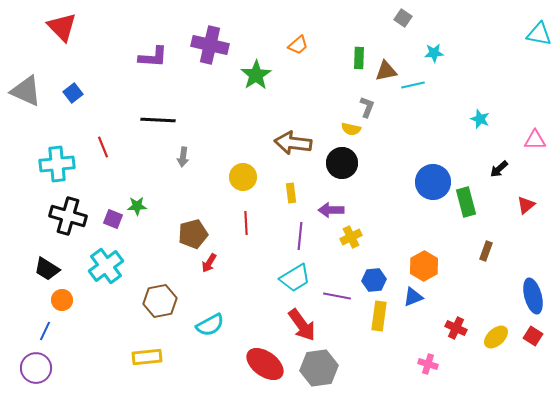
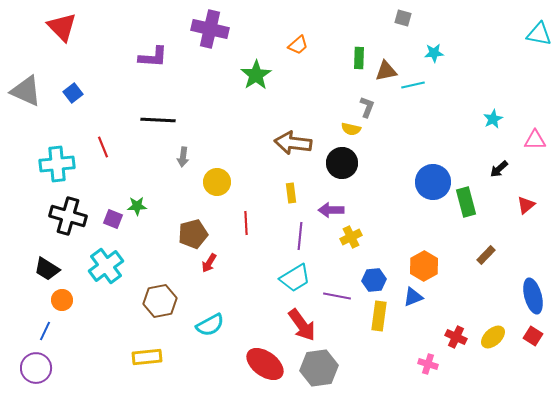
gray square at (403, 18): rotated 18 degrees counterclockwise
purple cross at (210, 45): moved 16 px up
cyan star at (480, 119): moved 13 px right; rotated 24 degrees clockwise
yellow circle at (243, 177): moved 26 px left, 5 px down
brown rectangle at (486, 251): moved 4 px down; rotated 24 degrees clockwise
red cross at (456, 328): moved 9 px down
yellow ellipse at (496, 337): moved 3 px left
